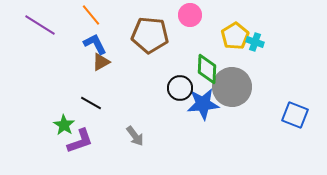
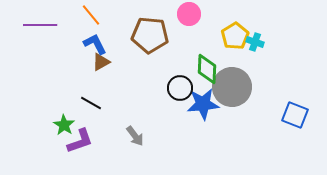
pink circle: moved 1 px left, 1 px up
purple line: rotated 32 degrees counterclockwise
